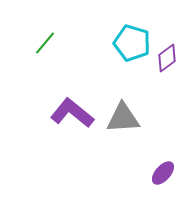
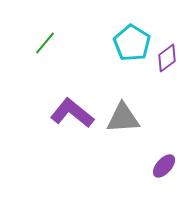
cyan pentagon: rotated 15 degrees clockwise
purple ellipse: moved 1 px right, 7 px up
